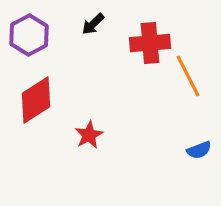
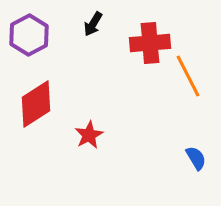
black arrow: rotated 15 degrees counterclockwise
red diamond: moved 4 px down
blue semicircle: moved 3 px left, 8 px down; rotated 100 degrees counterclockwise
